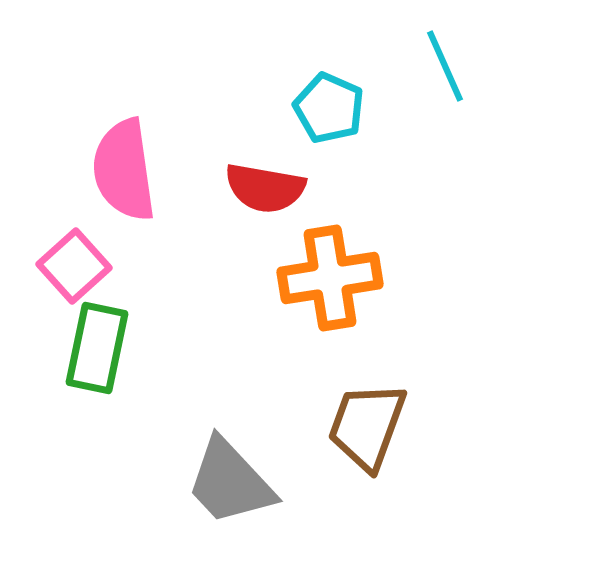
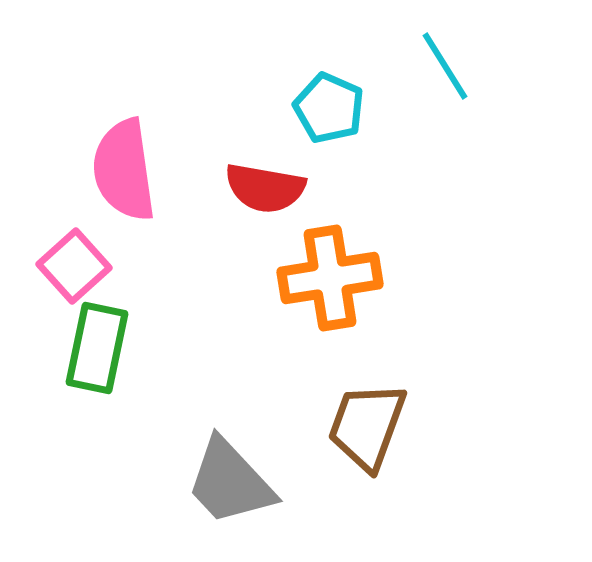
cyan line: rotated 8 degrees counterclockwise
